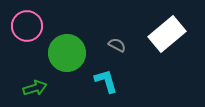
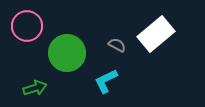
white rectangle: moved 11 px left
cyan L-shape: rotated 100 degrees counterclockwise
